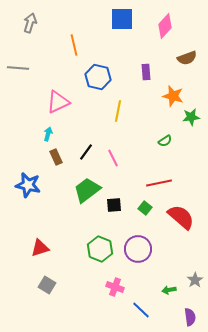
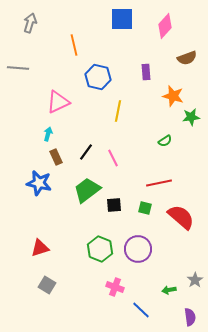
blue star: moved 11 px right, 2 px up
green square: rotated 24 degrees counterclockwise
